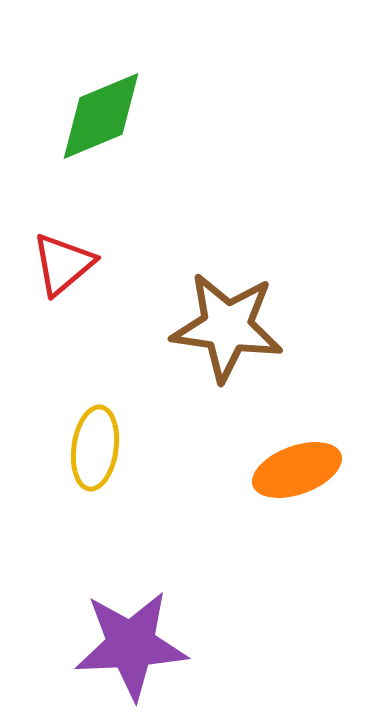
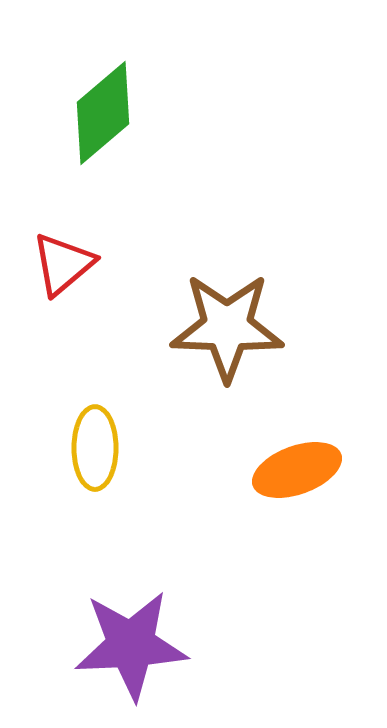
green diamond: moved 2 px right, 3 px up; rotated 18 degrees counterclockwise
brown star: rotated 6 degrees counterclockwise
yellow ellipse: rotated 8 degrees counterclockwise
